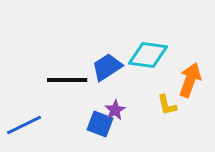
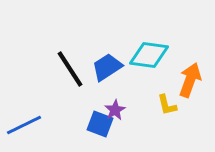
cyan diamond: moved 1 px right
black line: moved 3 px right, 11 px up; rotated 57 degrees clockwise
